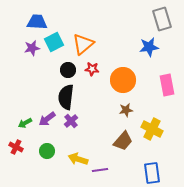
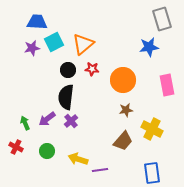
green arrow: rotated 96 degrees clockwise
